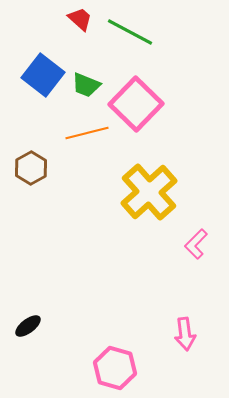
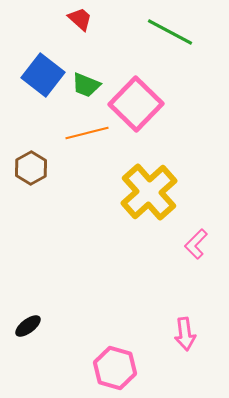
green line: moved 40 px right
